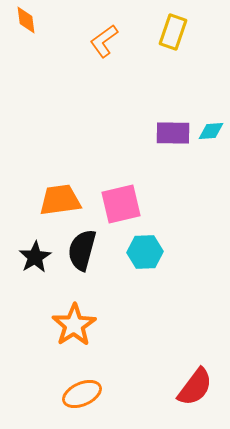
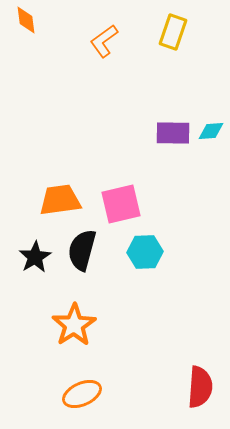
red semicircle: moved 5 px right; rotated 33 degrees counterclockwise
